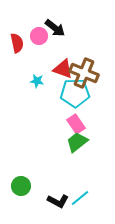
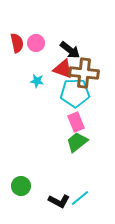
black arrow: moved 15 px right, 22 px down
pink circle: moved 3 px left, 7 px down
brown cross: rotated 16 degrees counterclockwise
pink rectangle: moved 2 px up; rotated 12 degrees clockwise
black L-shape: moved 1 px right
